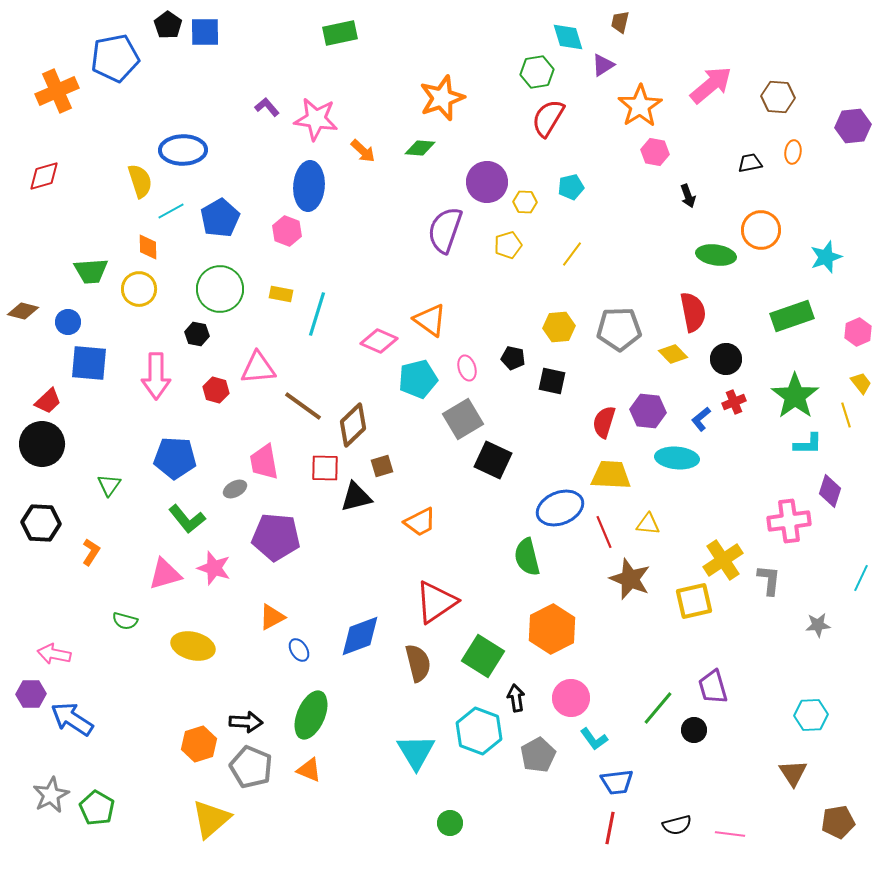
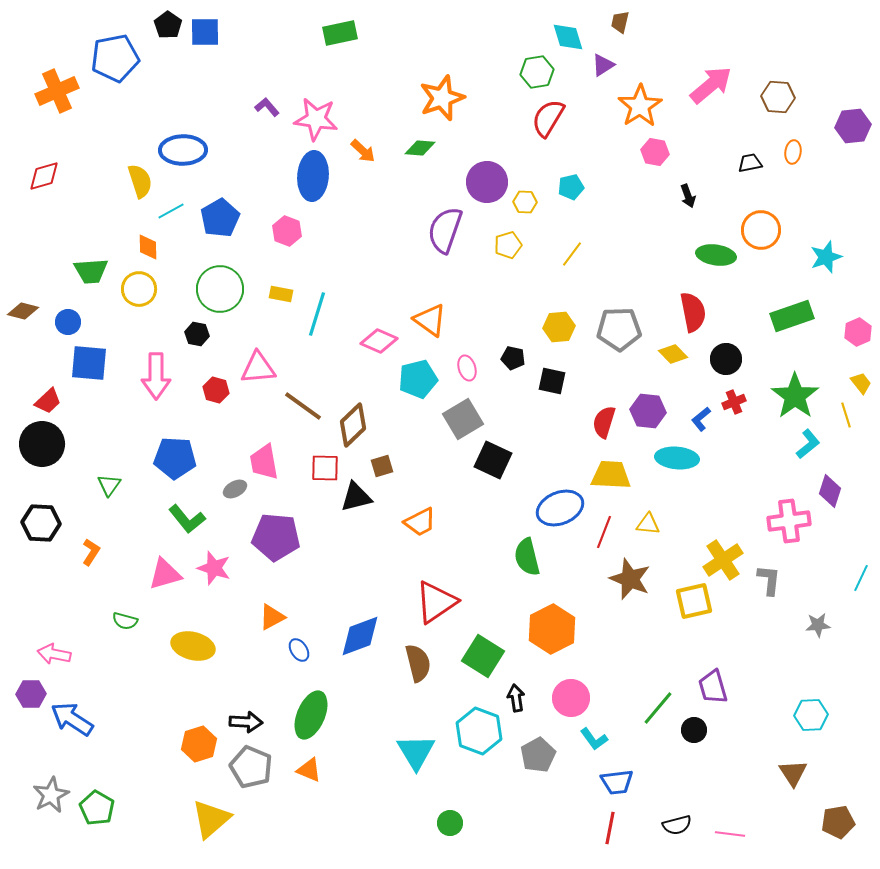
blue ellipse at (309, 186): moved 4 px right, 10 px up
cyan L-shape at (808, 444): rotated 40 degrees counterclockwise
red line at (604, 532): rotated 44 degrees clockwise
